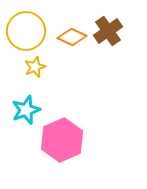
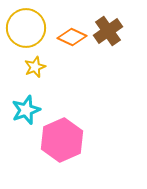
yellow circle: moved 3 px up
